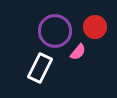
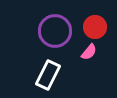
pink semicircle: moved 11 px right
white rectangle: moved 8 px right, 7 px down
